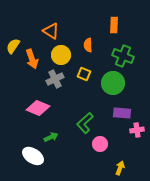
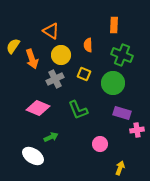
green cross: moved 1 px left, 1 px up
purple rectangle: rotated 12 degrees clockwise
green L-shape: moved 7 px left, 13 px up; rotated 70 degrees counterclockwise
